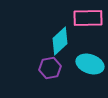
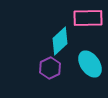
cyan ellipse: rotated 36 degrees clockwise
purple hexagon: rotated 15 degrees counterclockwise
